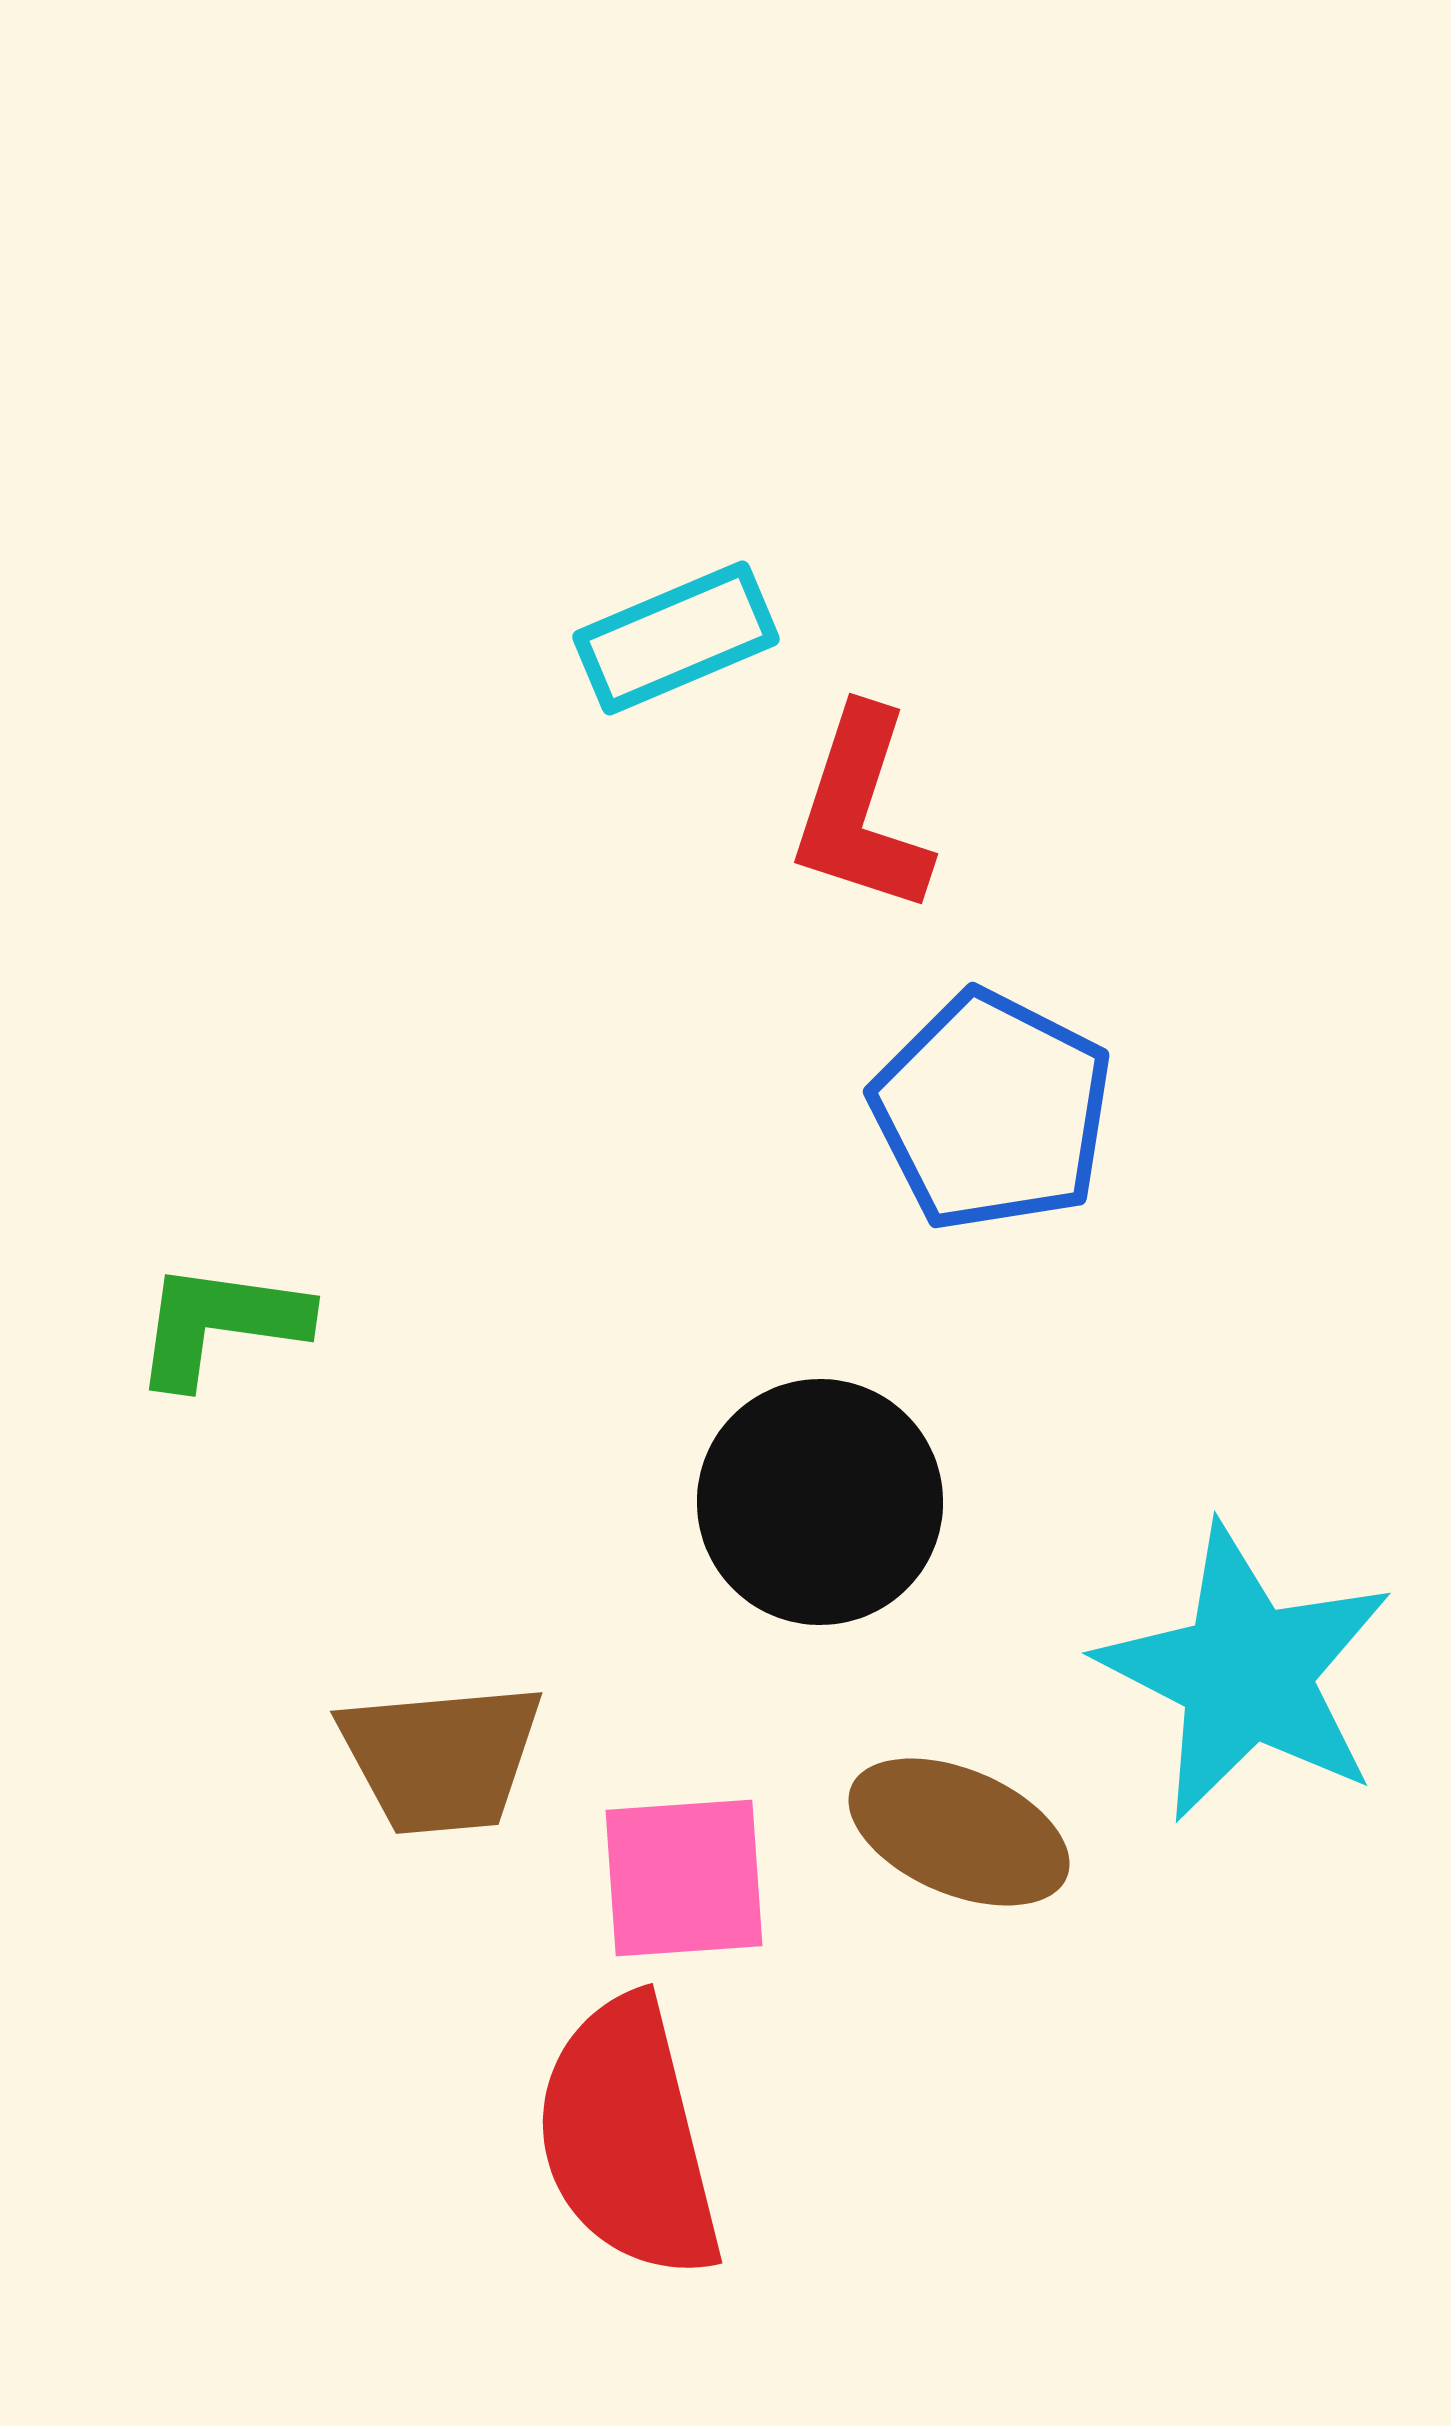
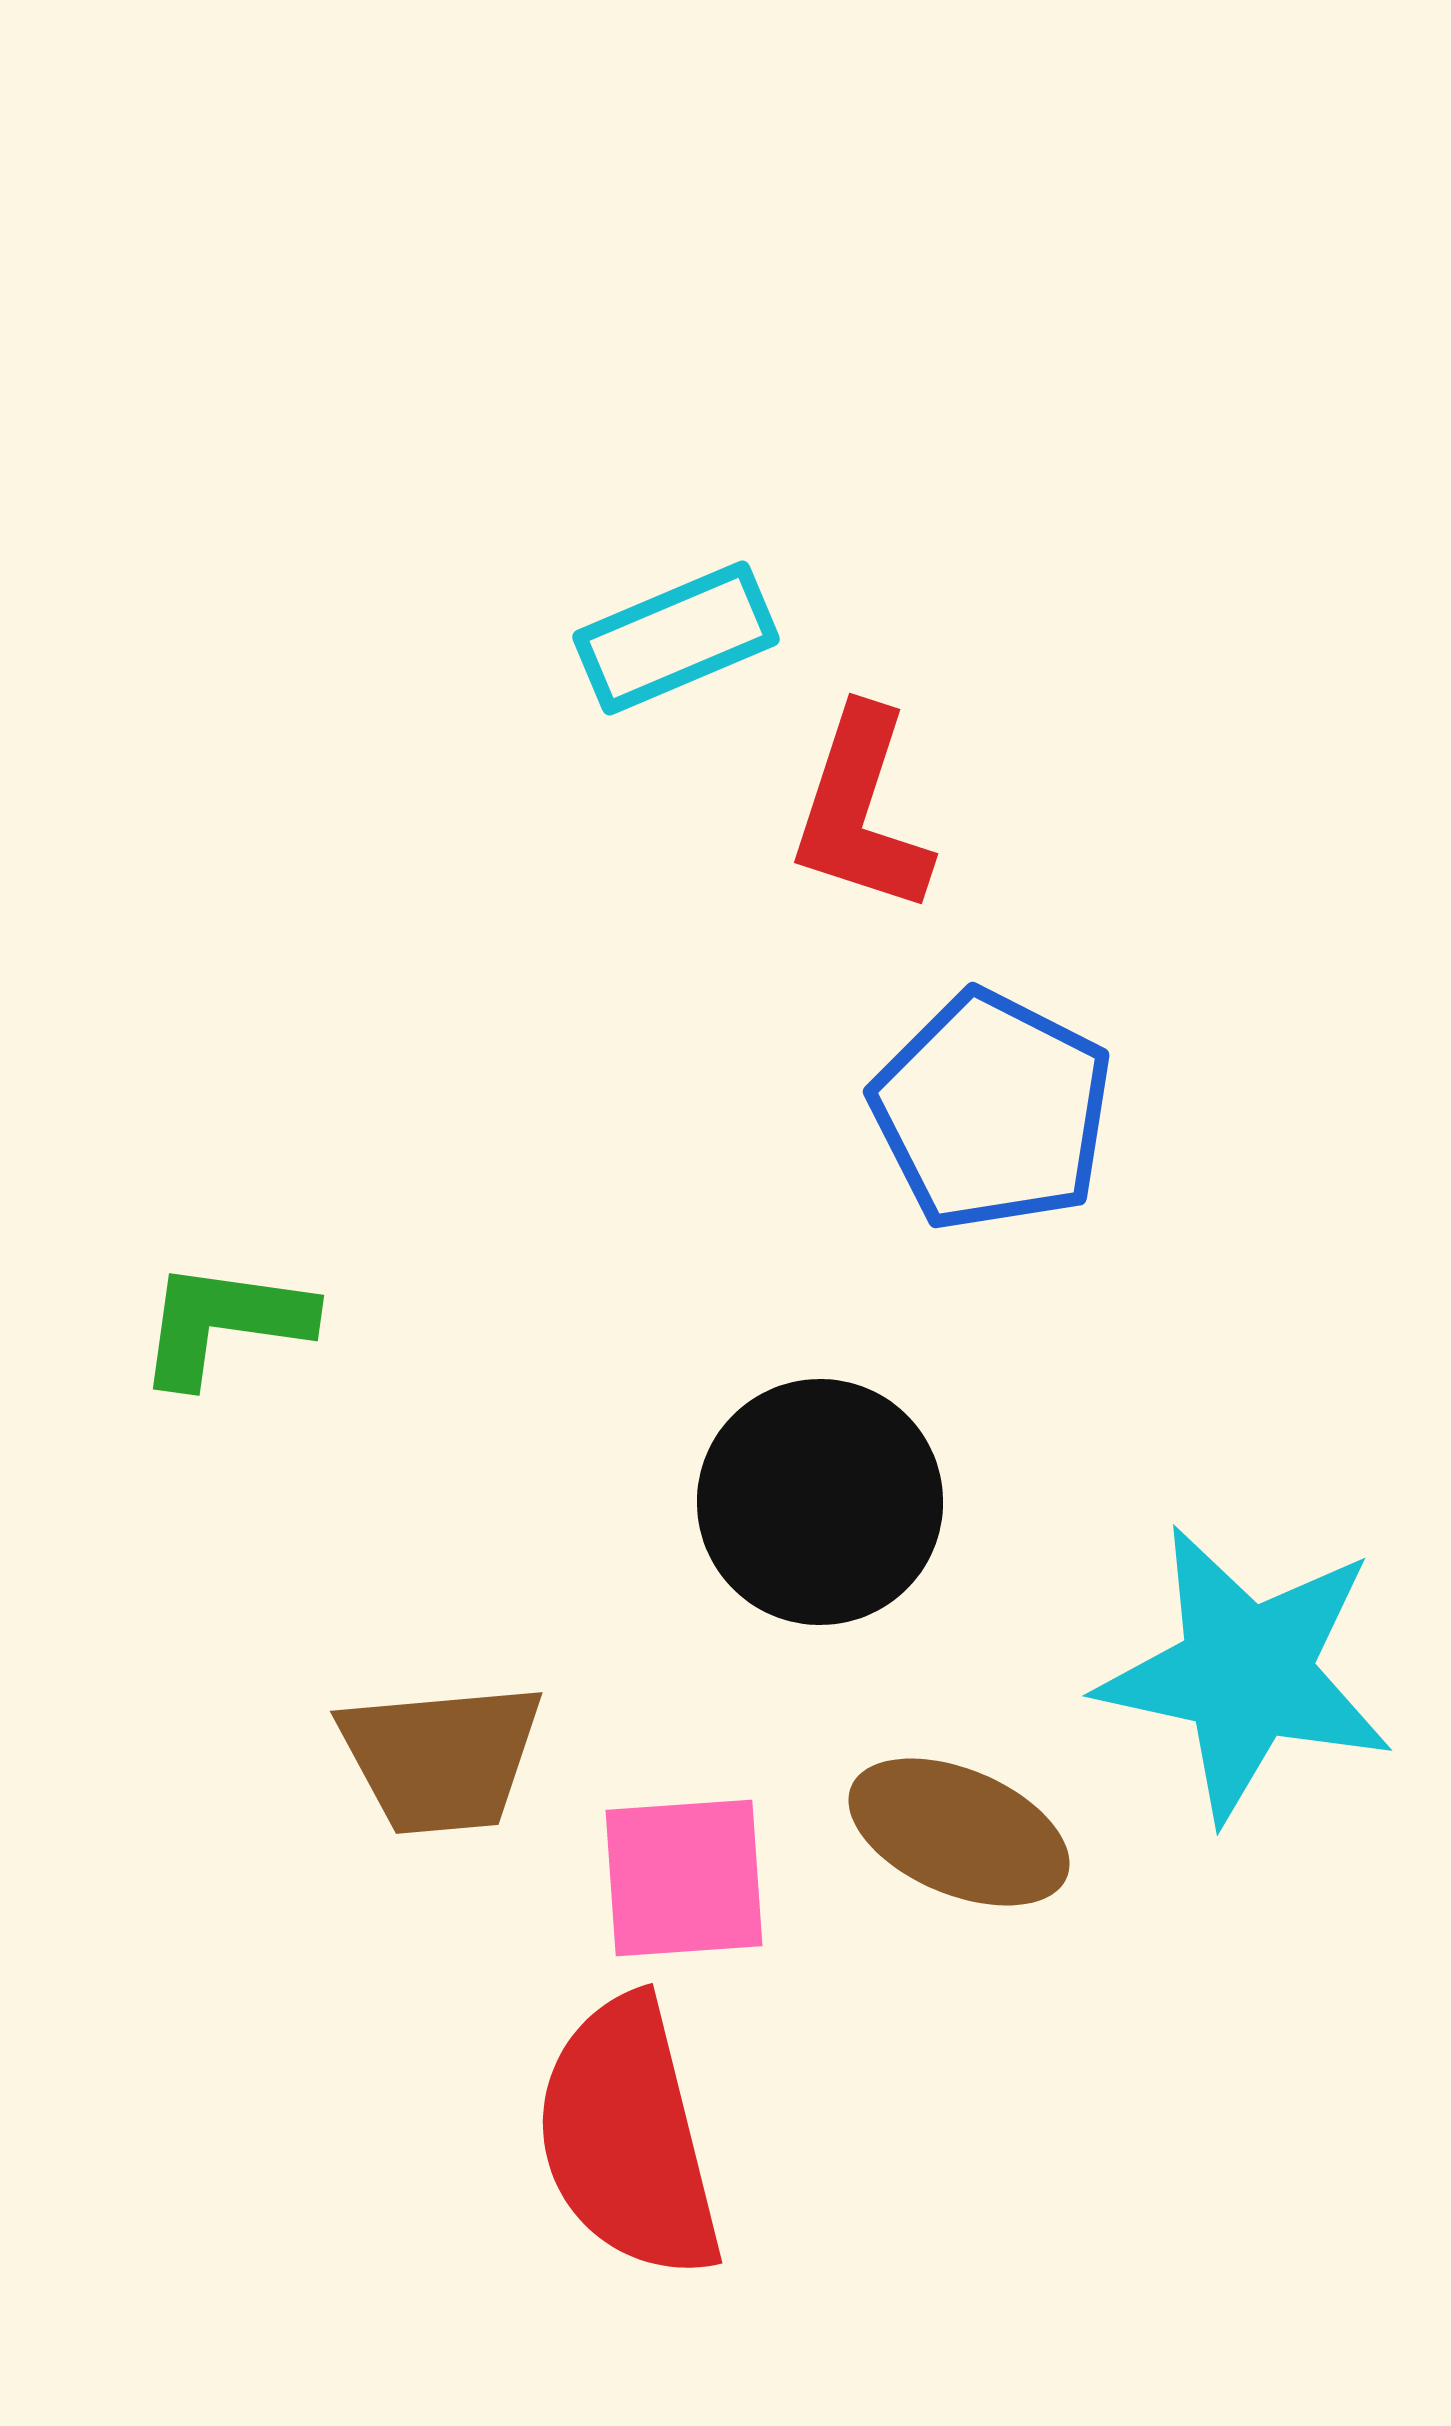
green L-shape: moved 4 px right, 1 px up
cyan star: rotated 15 degrees counterclockwise
